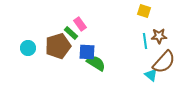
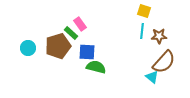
cyan line: moved 3 px left, 10 px up; rotated 14 degrees clockwise
green semicircle: moved 4 px down; rotated 18 degrees counterclockwise
cyan triangle: moved 1 px right, 2 px down
